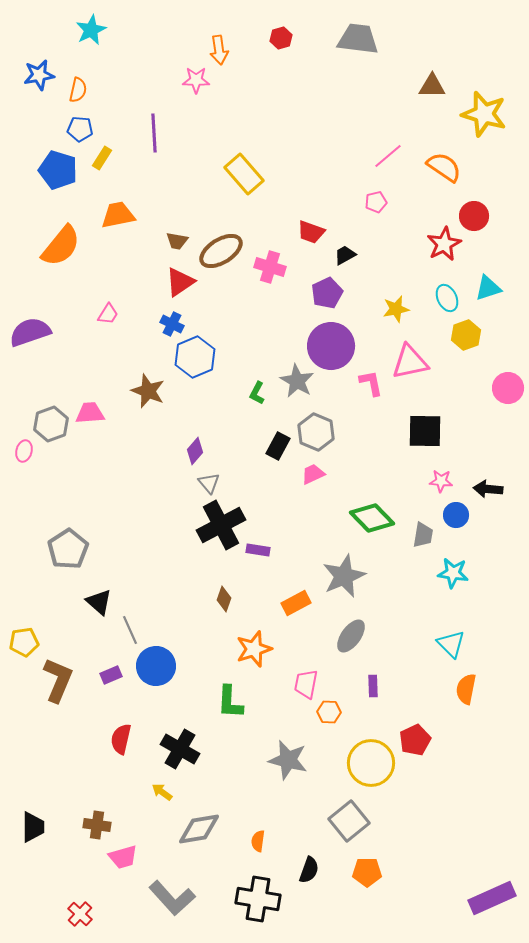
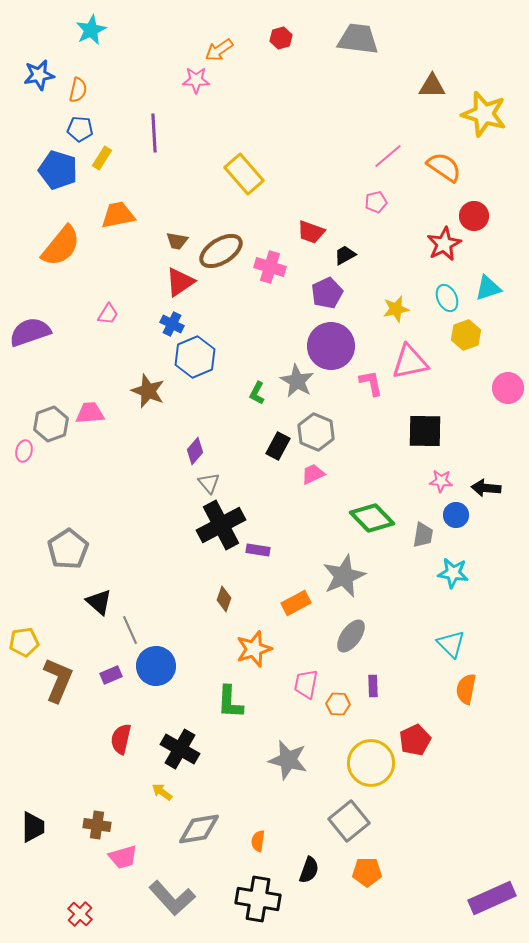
orange arrow at (219, 50): rotated 64 degrees clockwise
black arrow at (488, 489): moved 2 px left, 1 px up
orange hexagon at (329, 712): moved 9 px right, 8 px up
